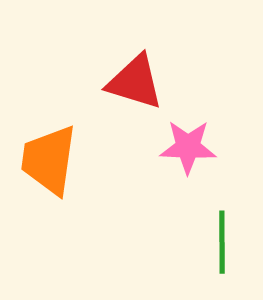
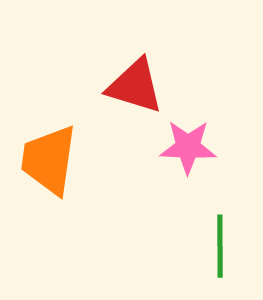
red triangle: moved 4 px down
green line: moved 2 px left, 4 px down
